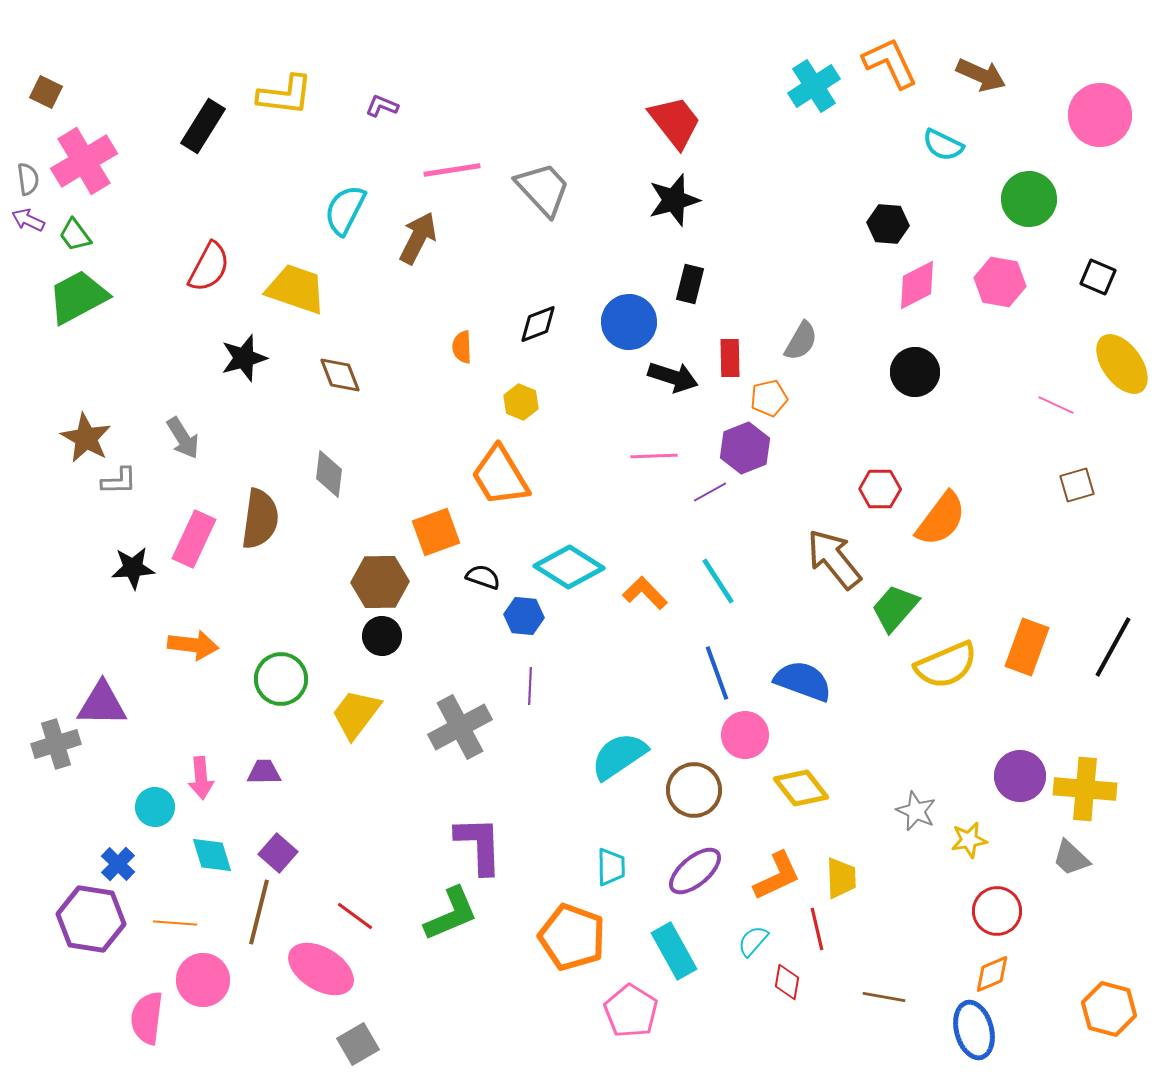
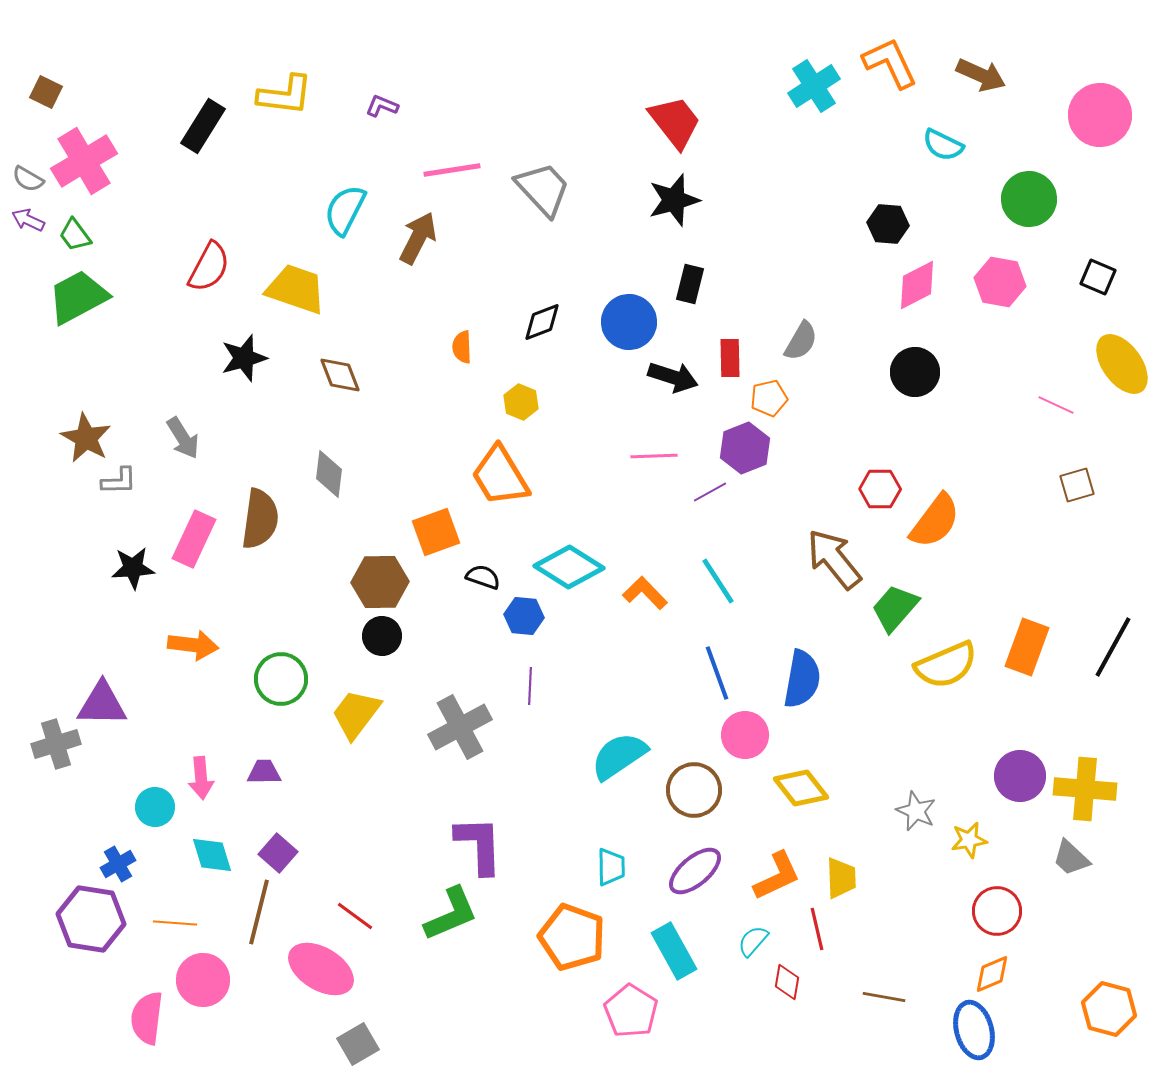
gray semicircle at (28, 179): rotated 128 degrees clockwise
black diamond at (538, 324): moved 4 px right, 2 px up
orange semicircle at (941, 519): moved 6 px left, 2 px down
blue semicircle at (803, 681): moved 1 px left, 2 px up; rotated 80 degrees clockwise
blue cross at (118, 864): rotated 16 degrees clockwise
